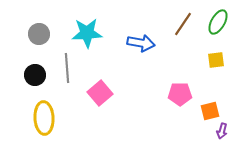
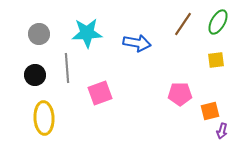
blue arrow: moved 4 px left
pink square: rotated 20 degrees clockwise
